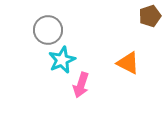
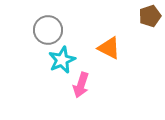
orange triangle: moved 19 px left, 15 px up
